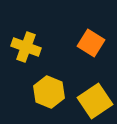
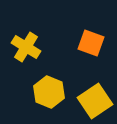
orange square: rotated 12 degrees counterclockwise
yellow cross: rotated 12 degrees clockwise
